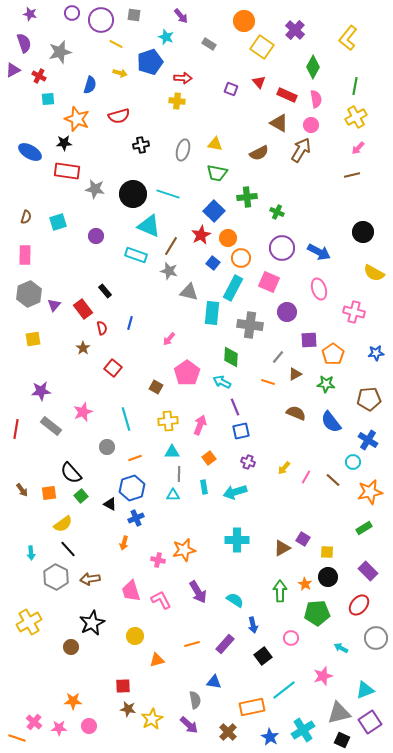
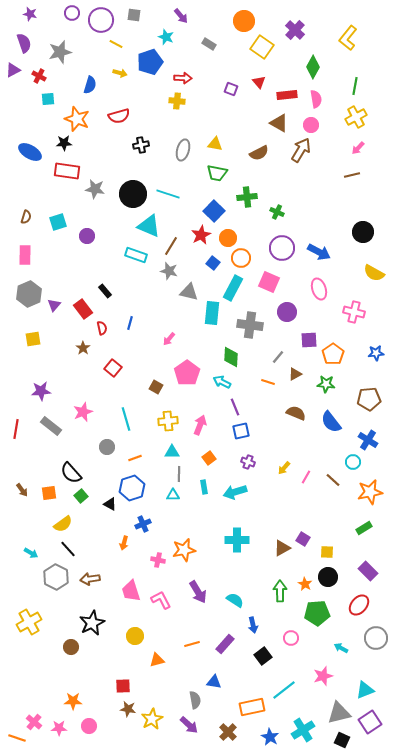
red rectangle at (287, 95): rotated 30 degrees counterclockwise
purple circle at (96, 236): moved 9 px left
blue cross at (136, 518): moved 7 px right, 6 px down
cyan arrow at (31, 553): rotated 56 degrees counterclockwise
